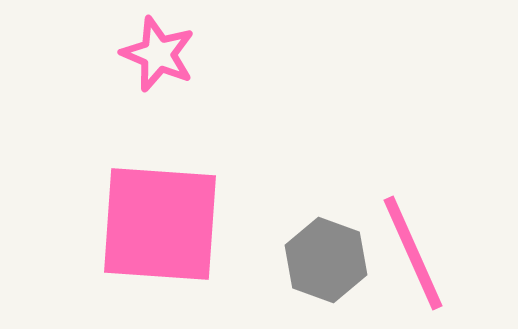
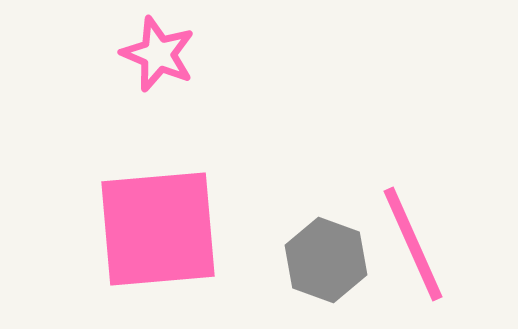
pink square: moved 2 px left, 5 px down; rotated 9 degrees counterclockwise
pink line: moved 9 px up
